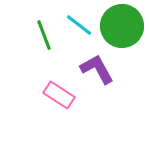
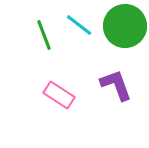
green circle: moved 3 px right
purple L-shape: moved 19 px right, 16 px down; rotated 9 degrees clockwise
